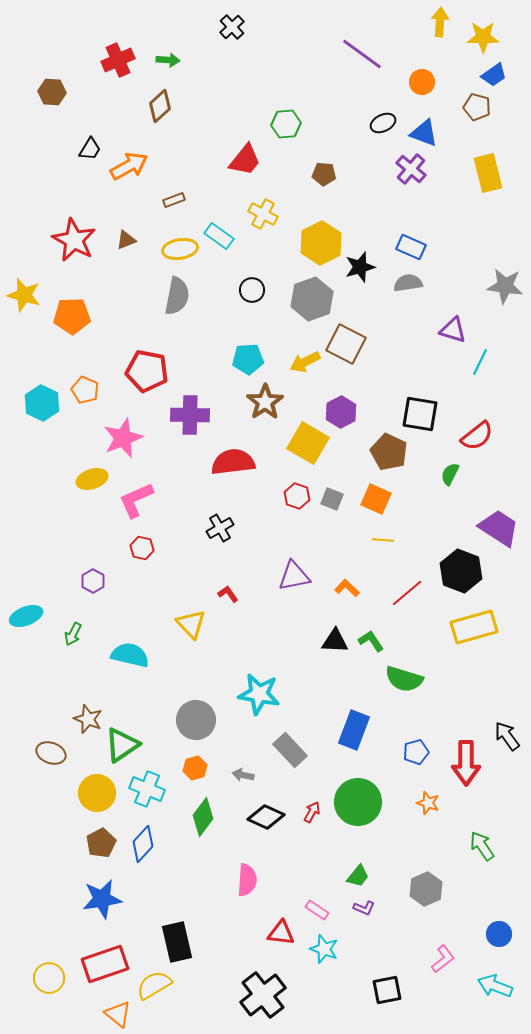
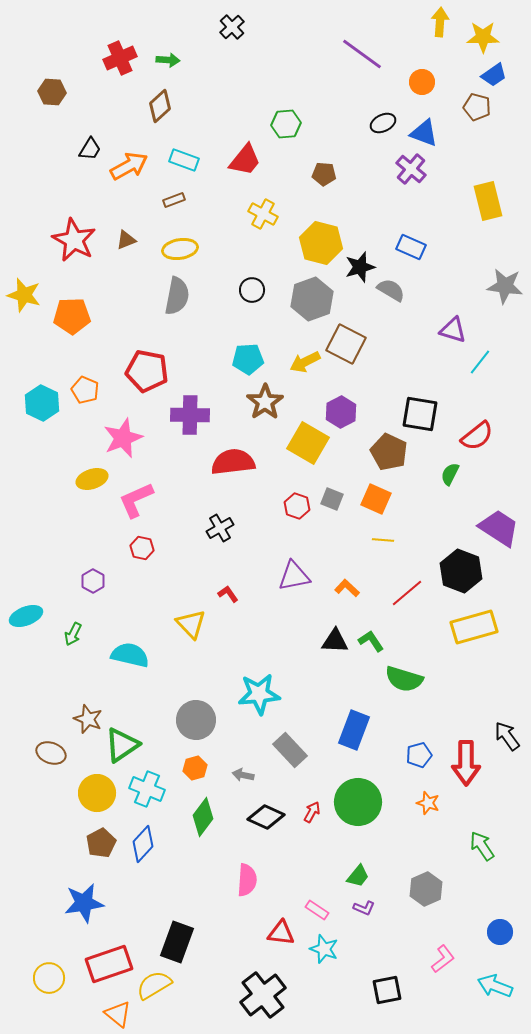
red cross at (118, 60): moved 2 px right, 2 px up
yellow rectangle at (488, 173): moved 28 px down
cyan rectangle at (219, 236): moved 35 px left, 76 px up; rotated 16 degrees counterclockwise
yellow hexagon at (321, 243): rotated 18 degrees counterclockwise
gray semicircle at (408, 283): moved 17 px left, 7 px down; rotated 40 degrees clockwise
cyan line at (480, 362): rotated 12 degrees clockwise
red hexagon at (297, 496): moved 10 px down
cyan star at (259, 694): rotated 15 degrees counterclockwise
blue pentagon at (416, 752): moved 3 px right, 3 px down
blue star at (102, 899): moved 18 px left, 4 px down
blue circle at (499, 934): moved 1 px right, 2 px up
black rectangle at (177, 942): rotated 33 degrees clockwise
red rectangle at (105, 964): moved 4 px right
